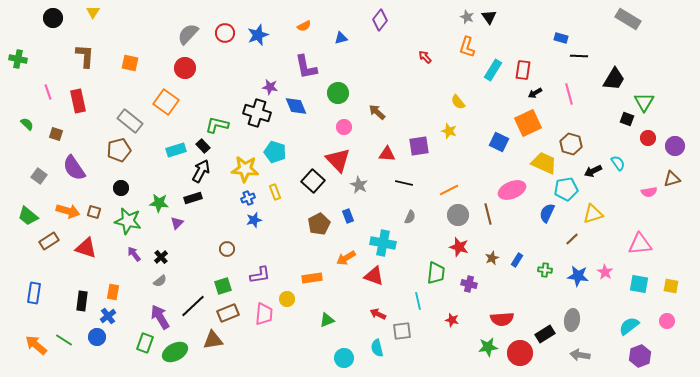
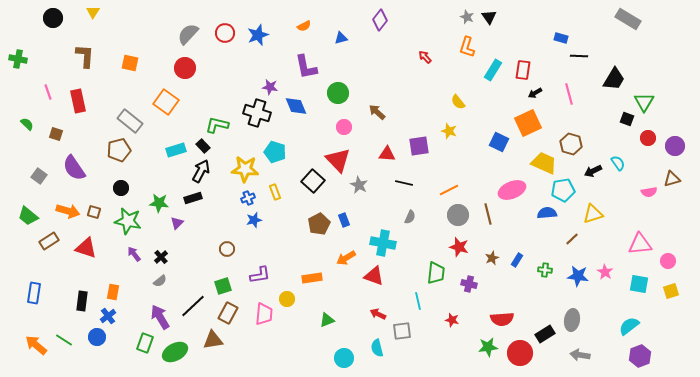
cyan pentagon at (566, 189): moved 3 px left, 1 px down
blue semicircle at (547, 213): rotated 60 degrees clockwise
blue rectangle at (348, 216): moved 4 px left, 4 px down
yellow square at (671, 286): moved 5 px down; rotated 28 degrees counterclockwise
brown rectangle at (228, 313): rotated 40 degrees counterclockwise
pink circle at (667, 321): moved 1 px right, 60 px up
